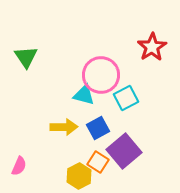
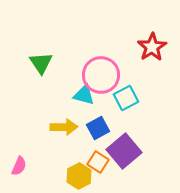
green triangle: moved 15 px right, 6 px down
